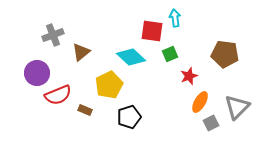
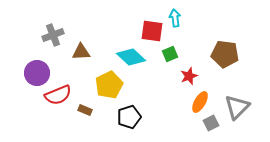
brown triangle: rotated 36 degrees clockwise
